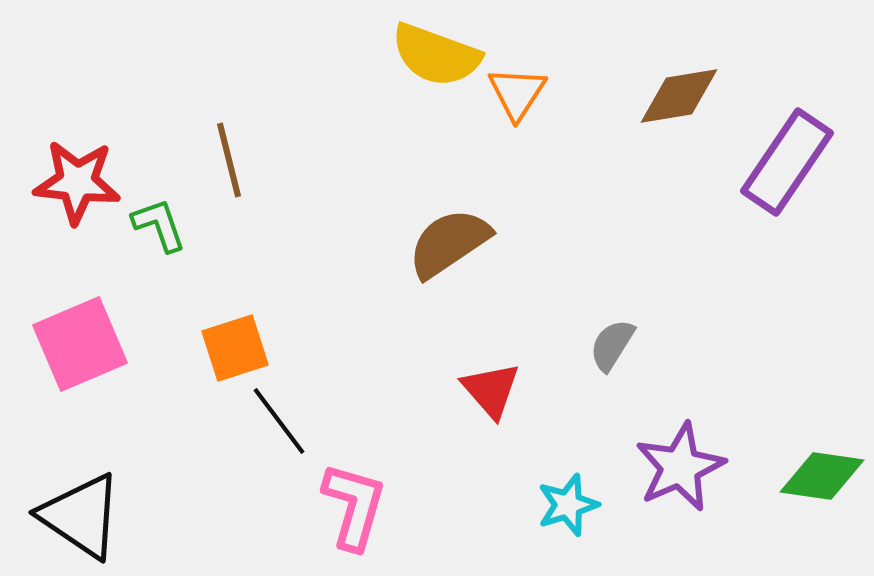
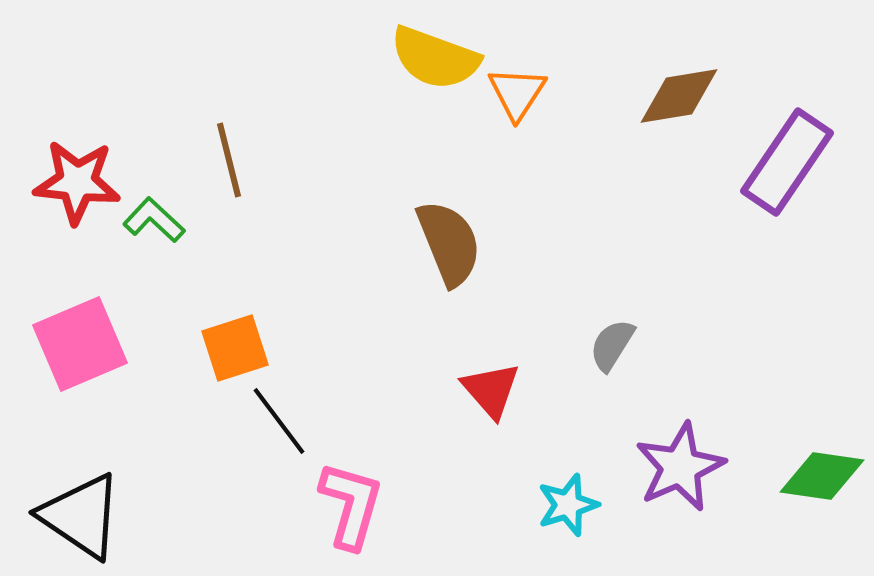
yellow semicircle: moved 1 px left, 3 px down
green L-shape: moved 5 px left, 5 px up; rotated 28 degrees counterclockwise
brown semicircle: rotated 102 degrees clockwise
pink L-shape: moved 3 px left, 1 px up
